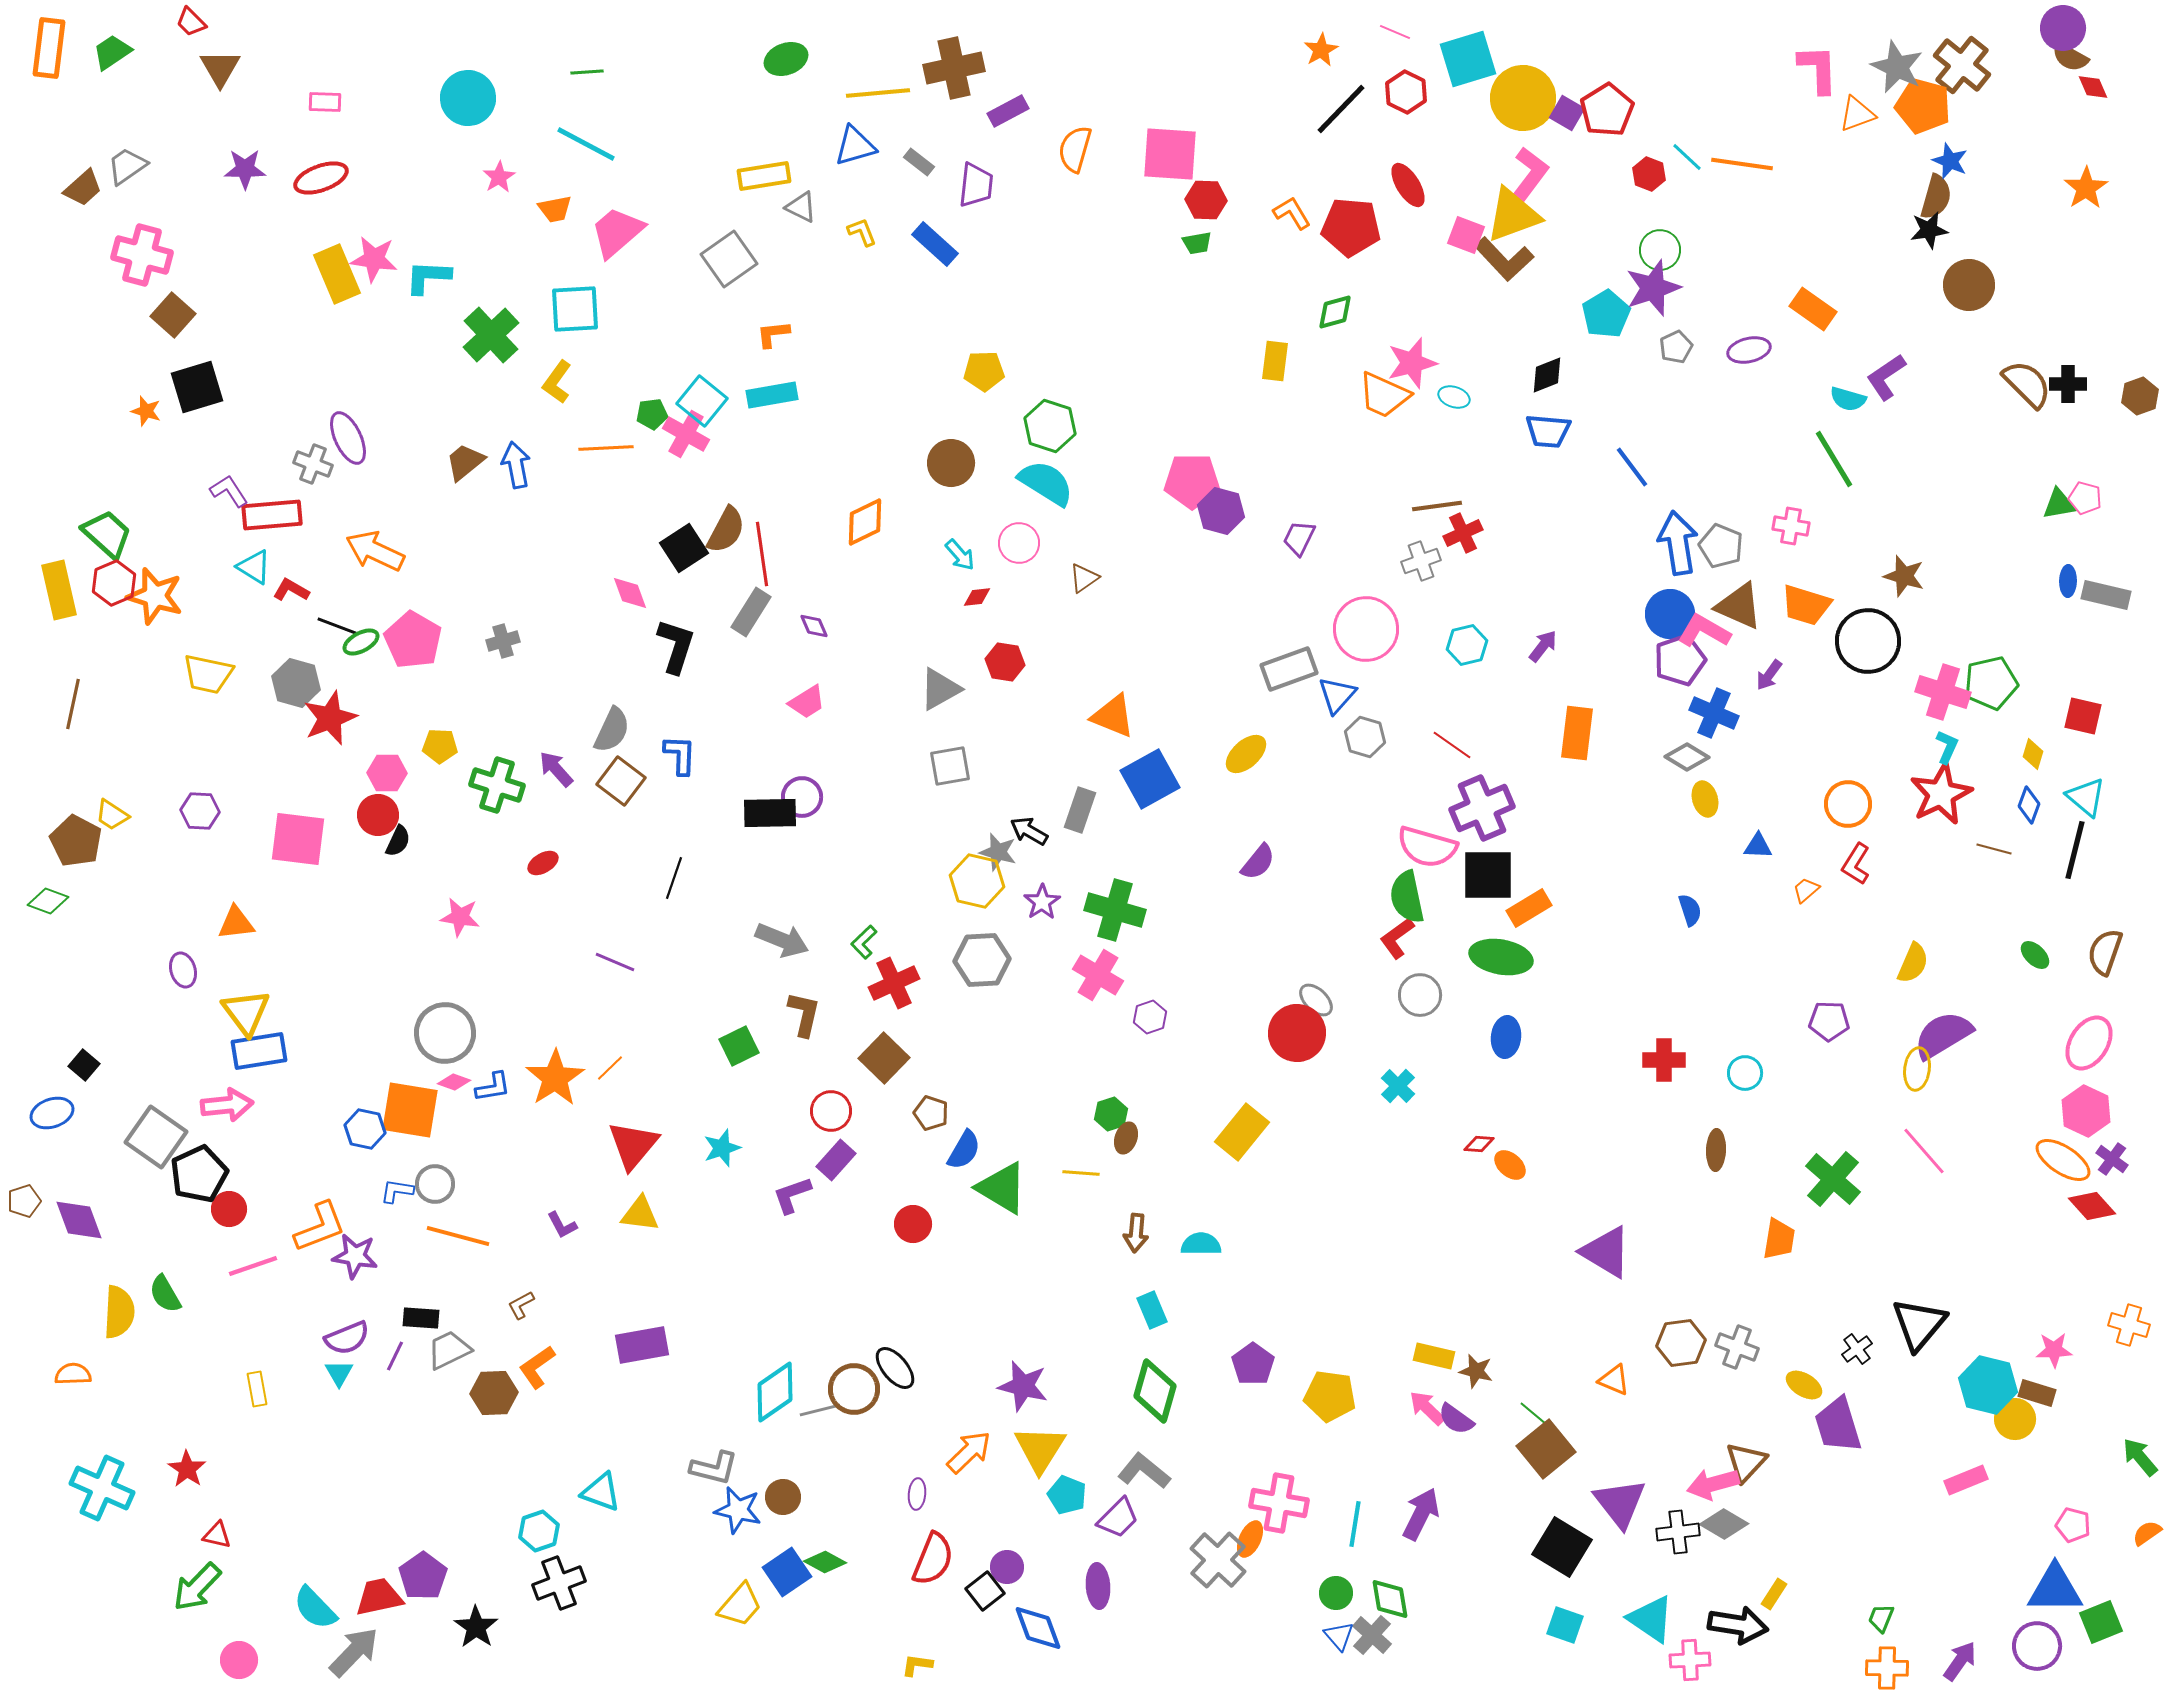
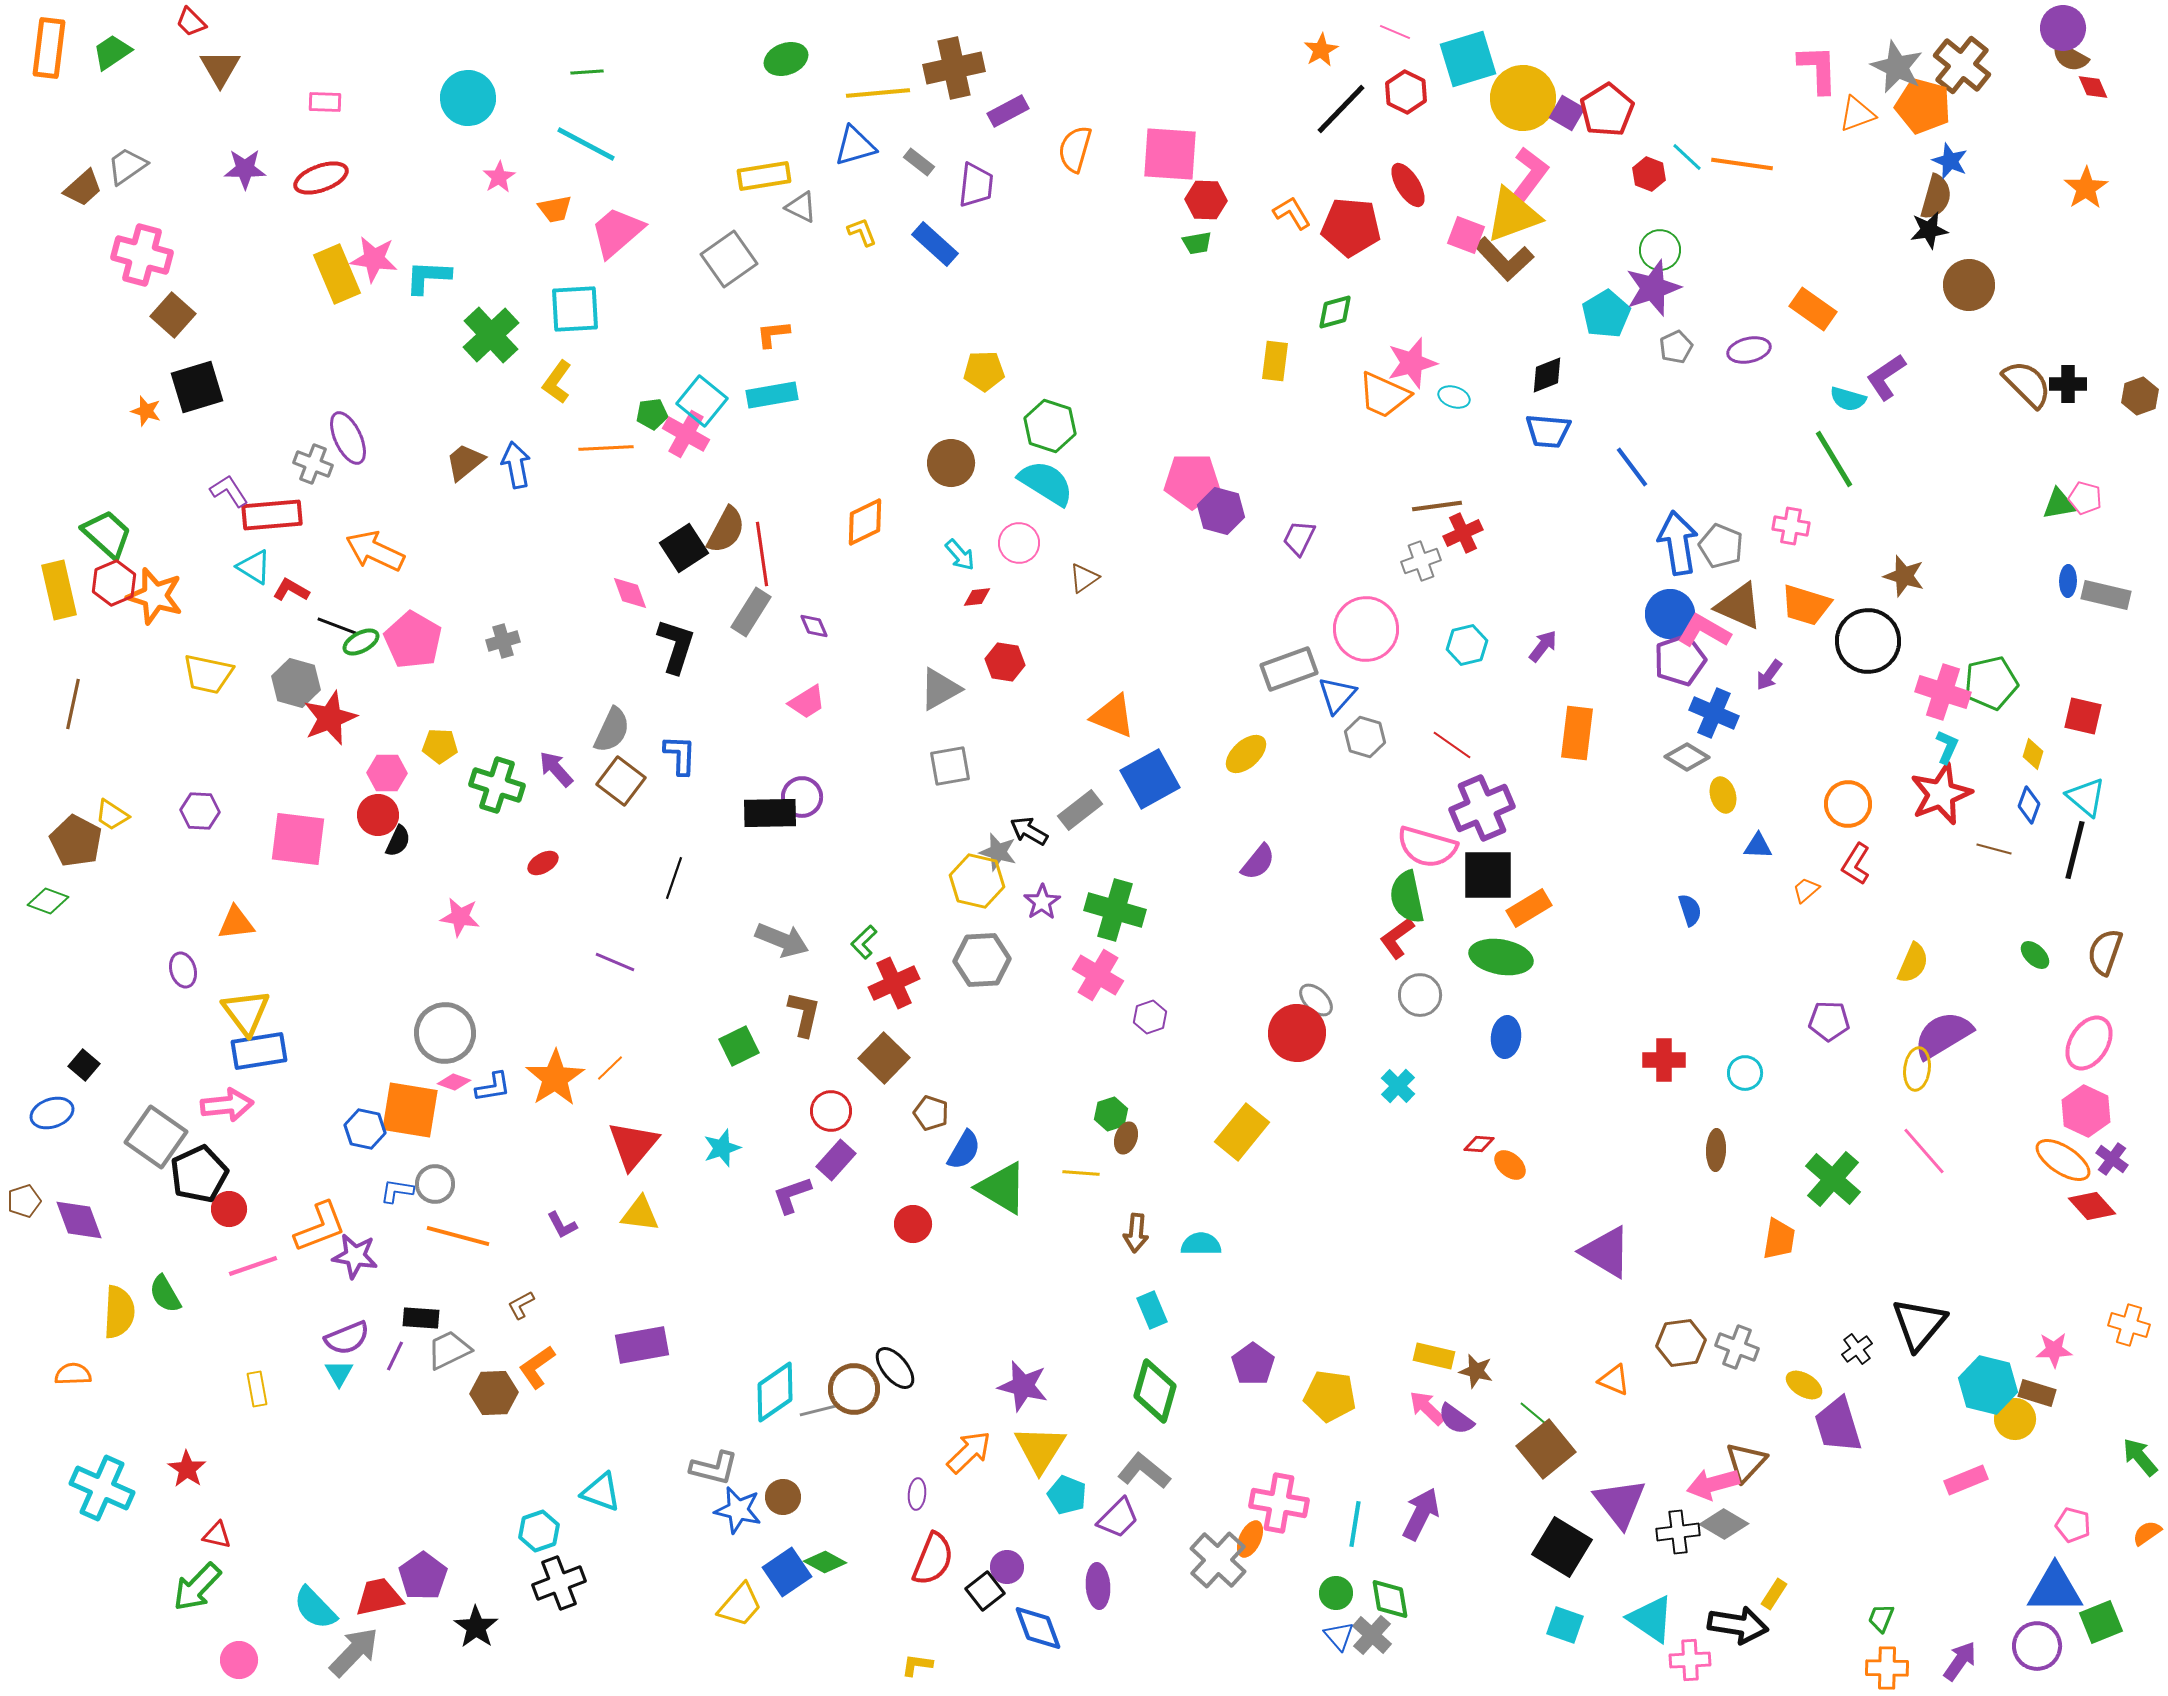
red star at (1941, 794): rotated 4 degrees clockwise
yellow ellipse at (1705, 799): moved 18 px right, 4 px up
gray rectangle at (1080, 810): rotated 33 degrees clockwise
